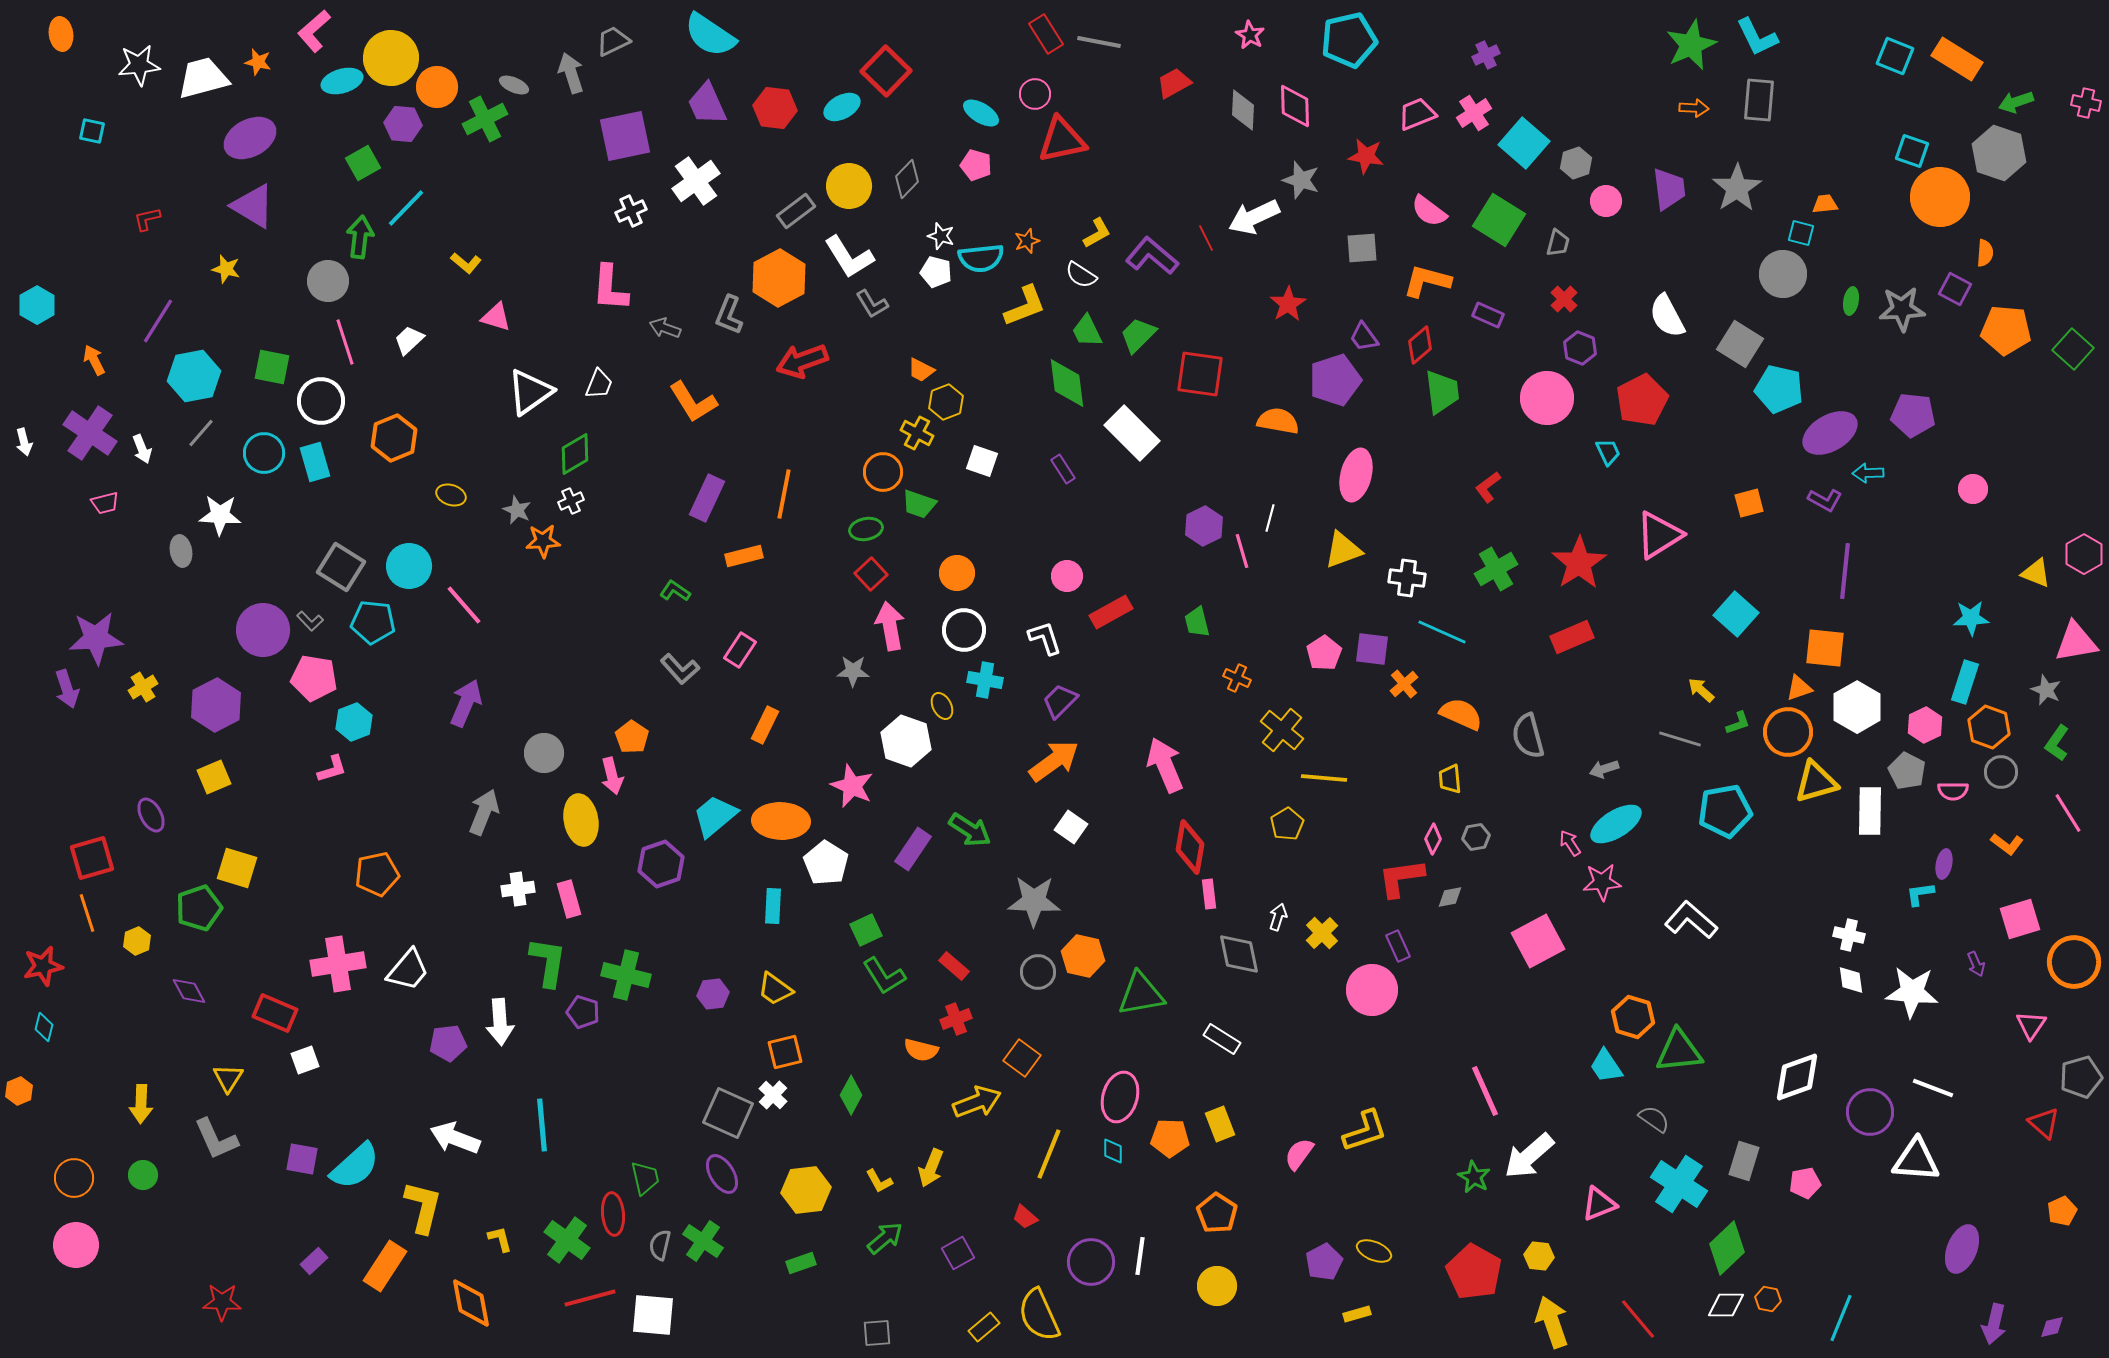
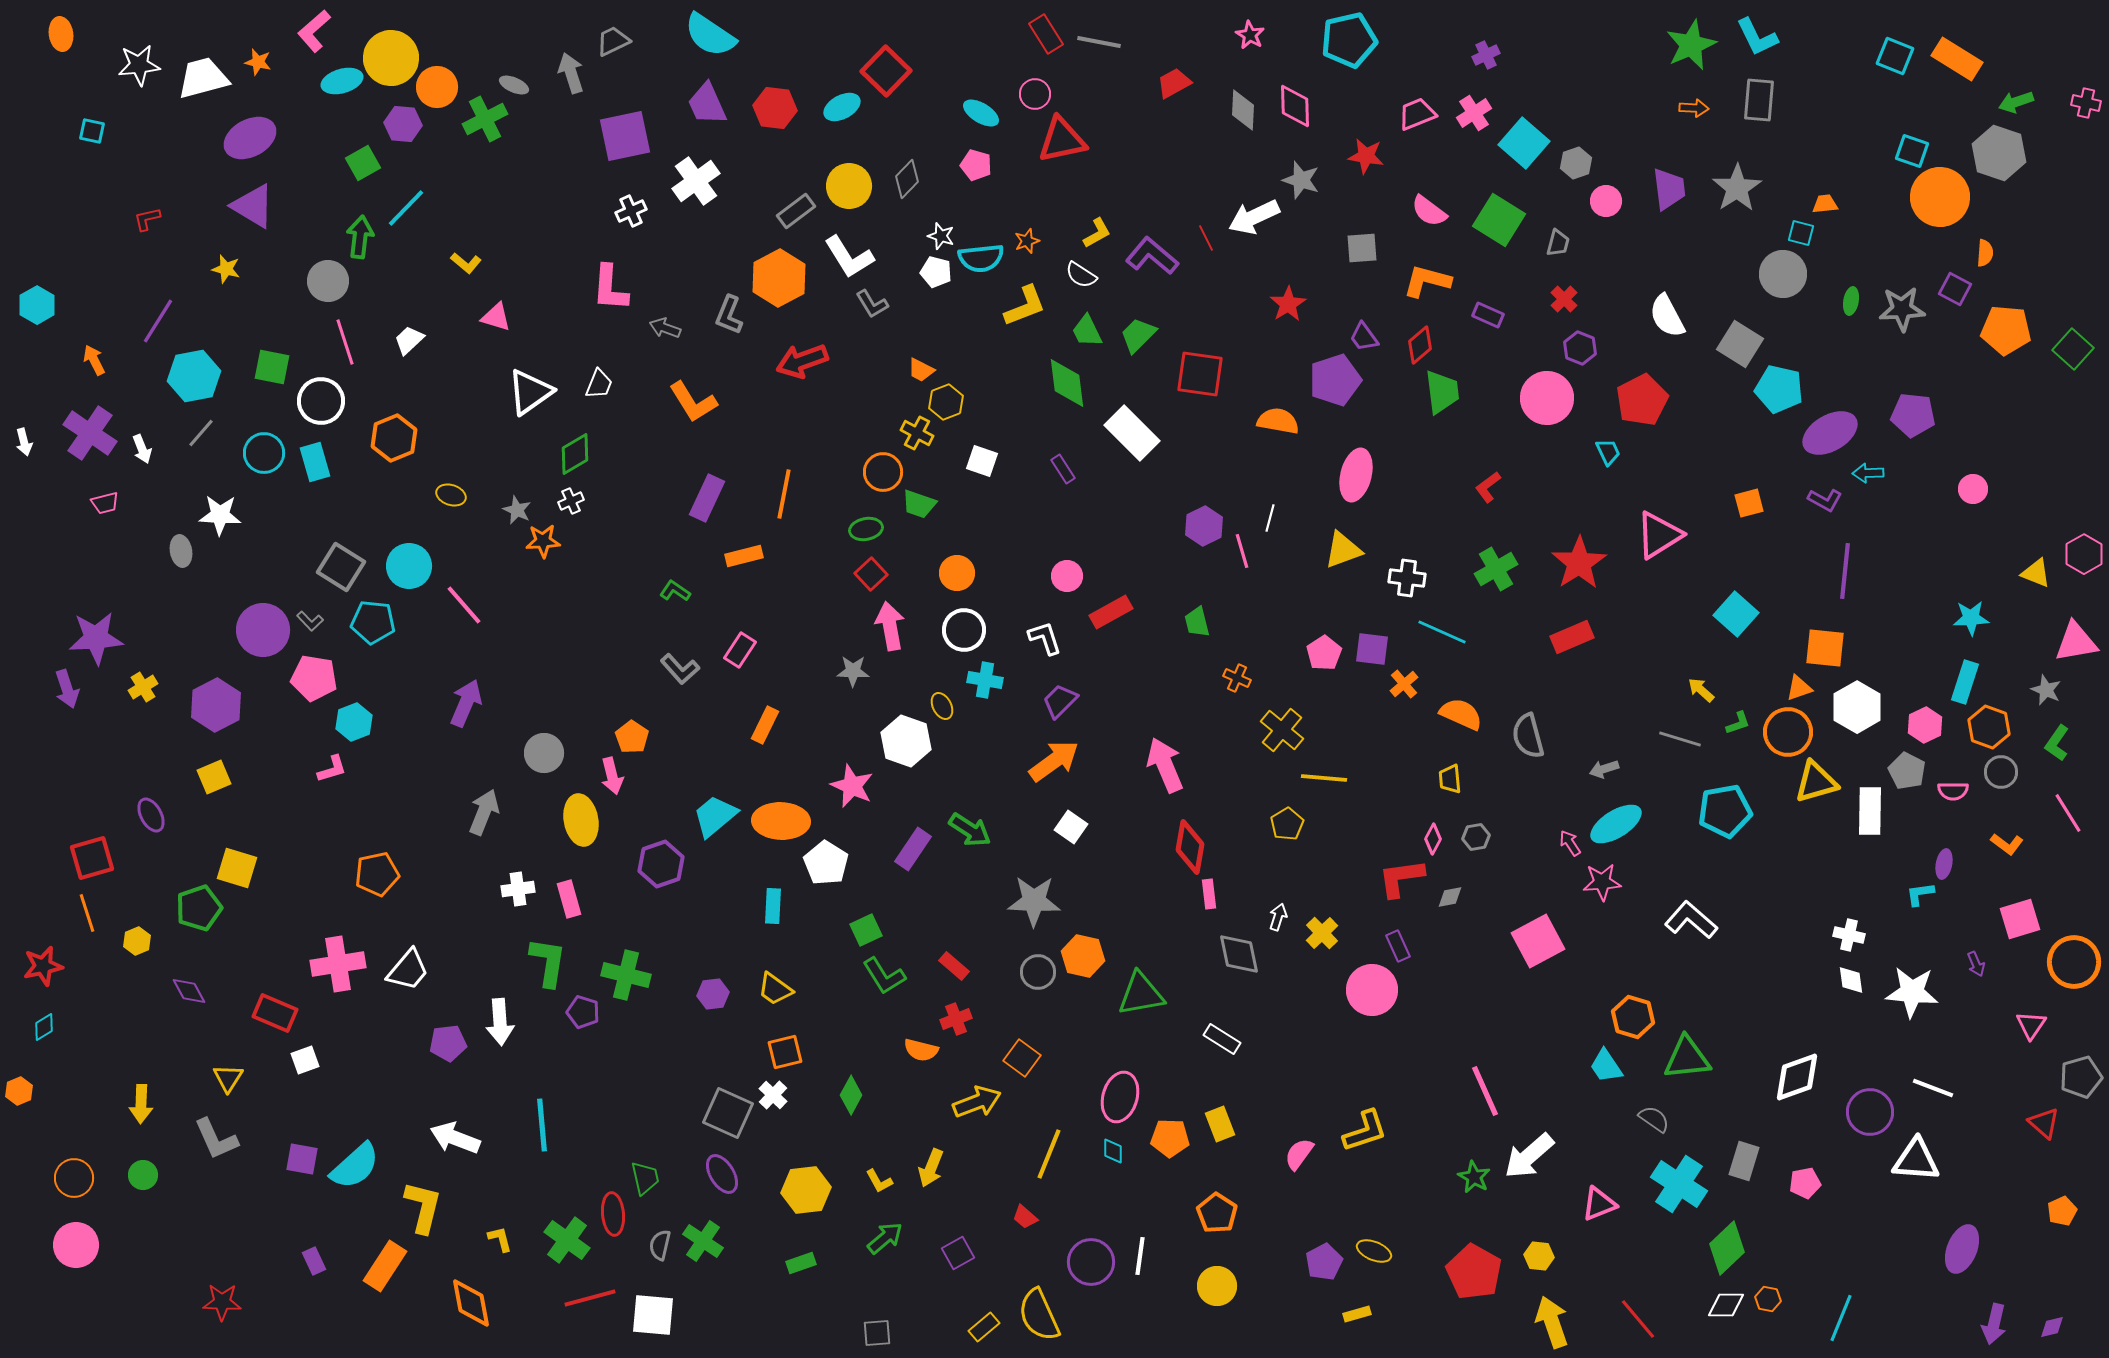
cyan diamond at (44, 1027): rotated 44 degrees clockwise
green triangle at (1679, 1051): moved 8 px right, 7 px down
purple rectangle at (314, 1261): rotated 72 degrees counterclockwise
